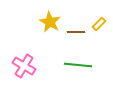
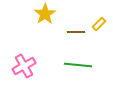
yellow star: moved 5 px left, 8 px up; rotated 10 degrees clockwise
pink cross: rotated 30 degrees clockwise
